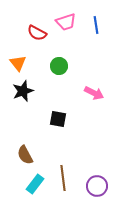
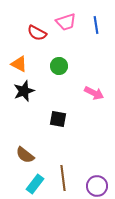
orange triangle: moved 1 px right, 1 px down; rotated 24 degrees counterclockwise
black star: moved 1 px right
brown semicircle: rotated 24 degrees counterclockwise
